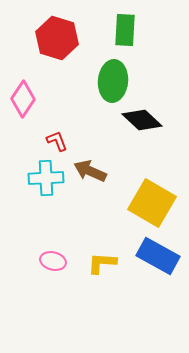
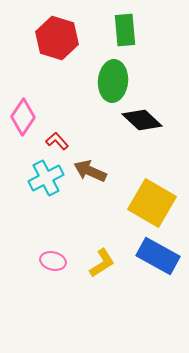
green rectangle: rotated 8 degrees counterclockwise
pink diamond: moved 18 px down
red L-shape: rotated 20 degrees counterclockwise
cyan cross: rotated 24 degrees counterclockwise
yellow L-shape: rotated 144 degrees clockwise
